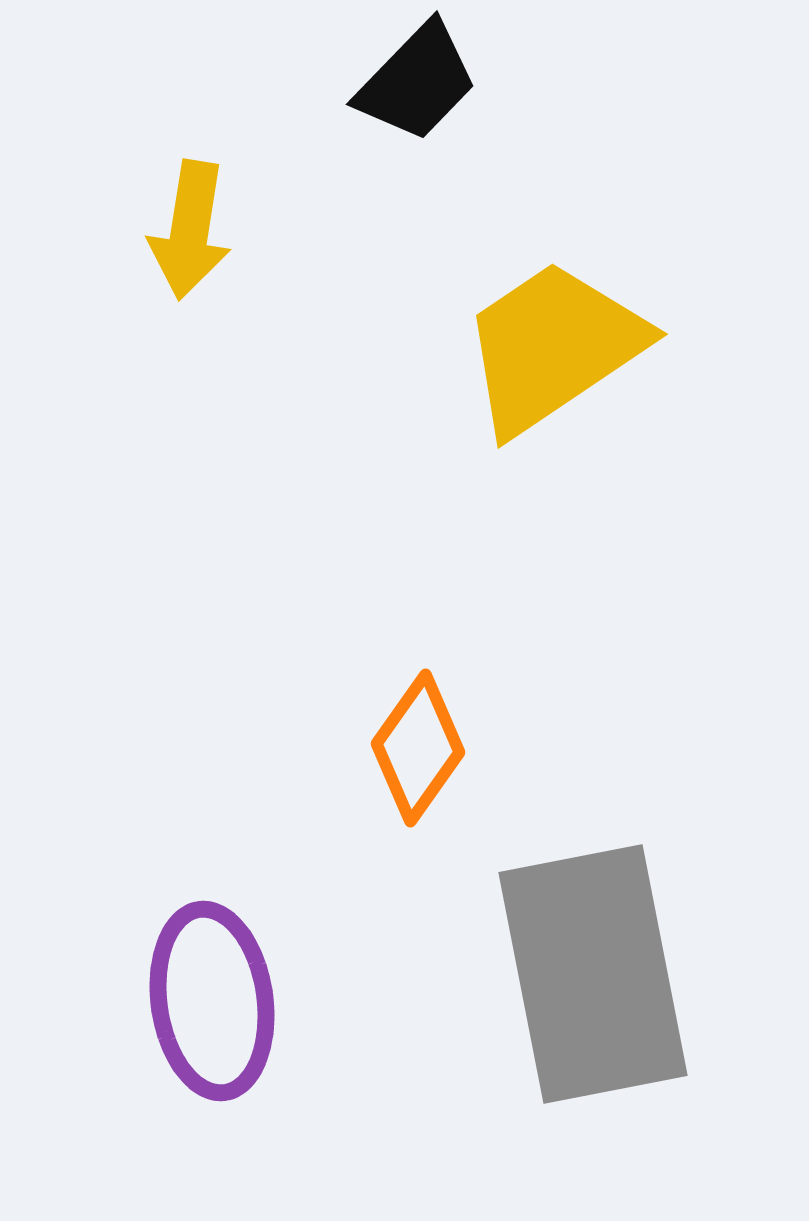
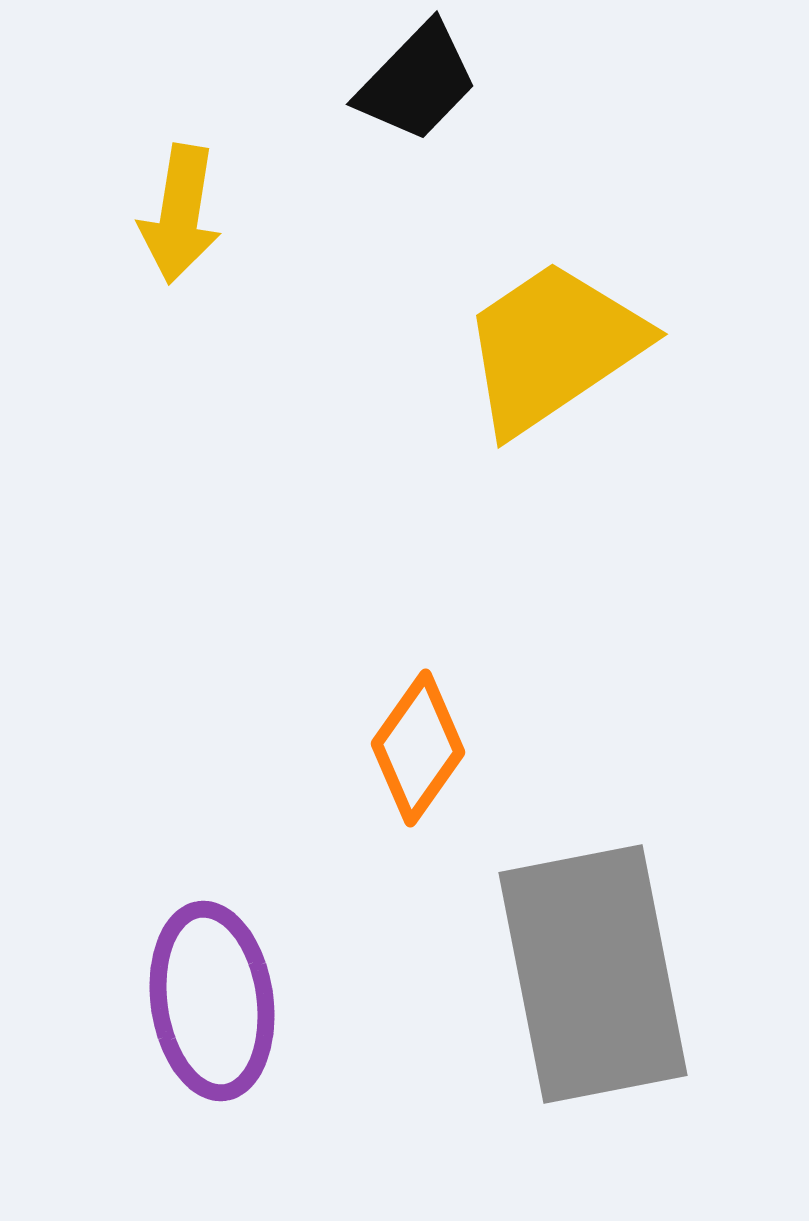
yellow arrow: moved 10 px left, 16 px up
